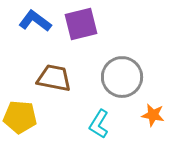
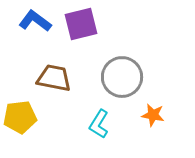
yellow pentagon: rotated 12 degrees counterclockwise
